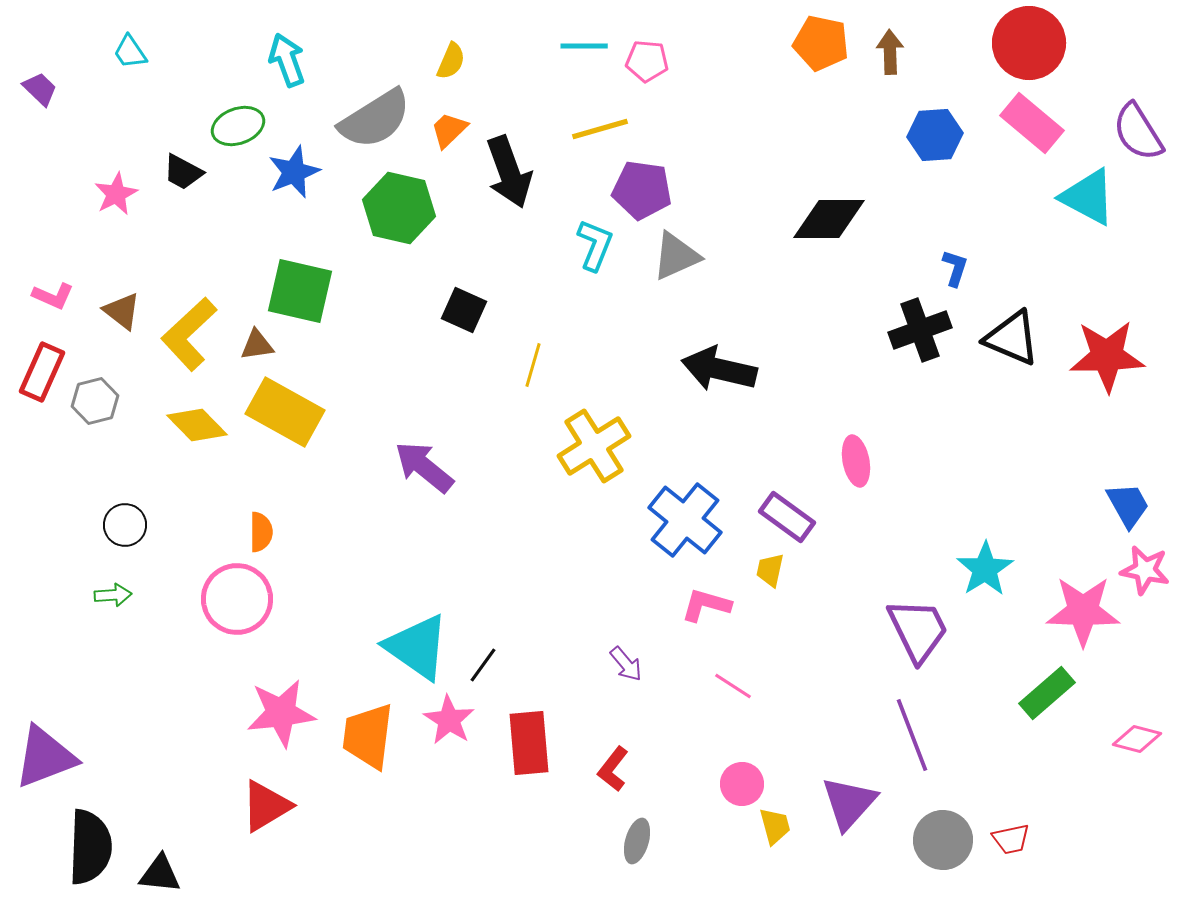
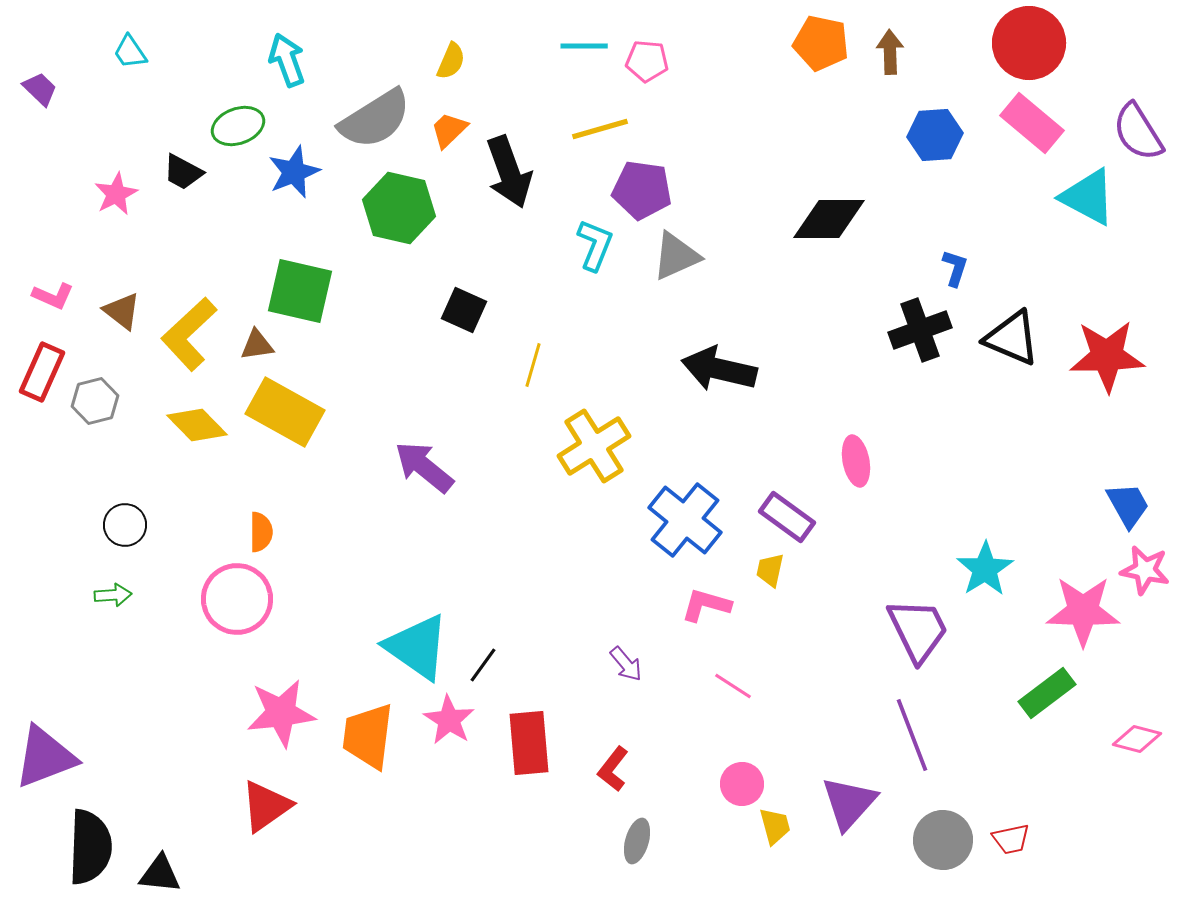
green rectangle at (1047, 693): rotated 4 degrees clockwise
red triangle at (266, 806): rotated 4 degrees counterclockwise
